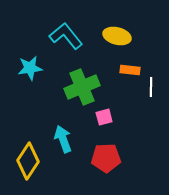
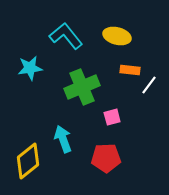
white line: moved 2 px left, 2 px up; rotated 36 degrees clockwise
pink square: moved 8 px right
yellow diamond: rotated 18 degrees clockwise
